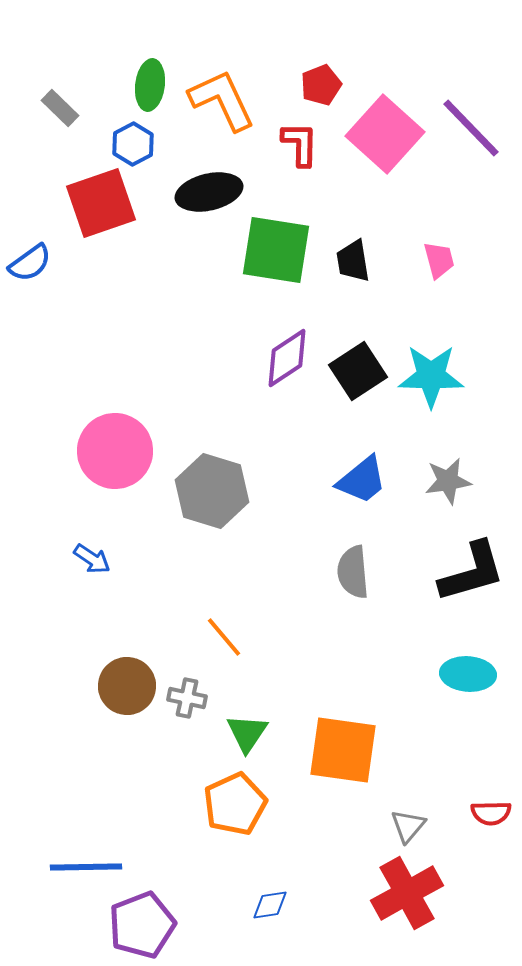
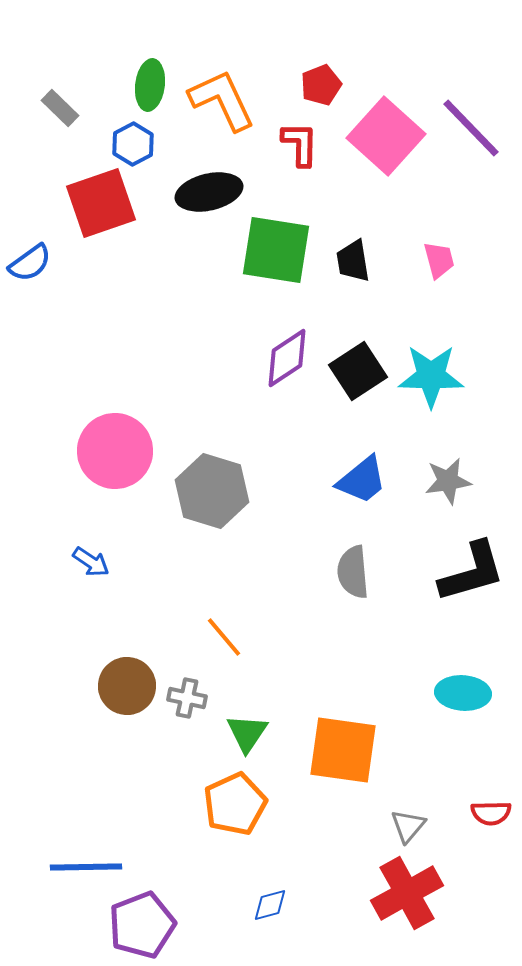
pink square: moved 1 px right, 2 px down
blue arrow: moved 1 px left, 3 px down
cyan ellipse: moved 5 px left, 19 px down
blue diamond: rotated 6 degrees counterclockwise
